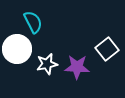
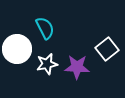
cyan semicircle: moved 12 px right, 6 px down
